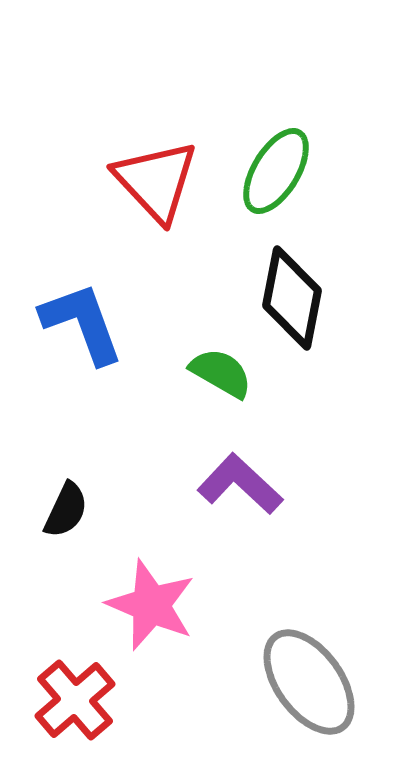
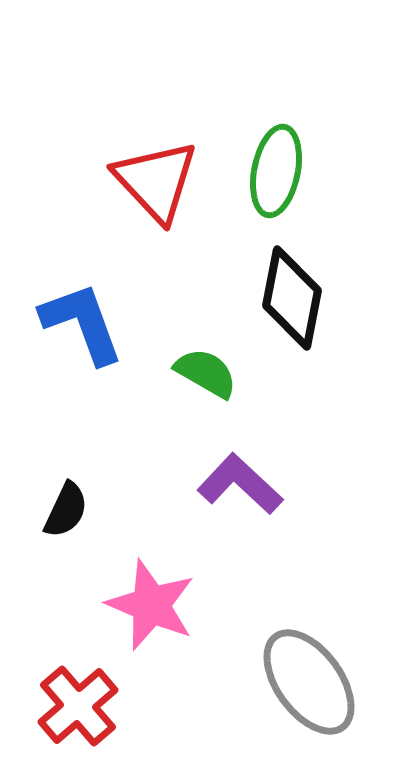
green ellipse: rotated 20 degrees counterclockwise
green semicircle: moved 15 px left
red cross: moved 3 px right, 6 px down
